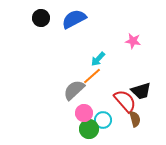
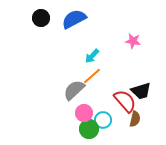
cyan arrow: moved 6 px left, 3 px up
brown semicircle: rotated 28 degrees clockwise
